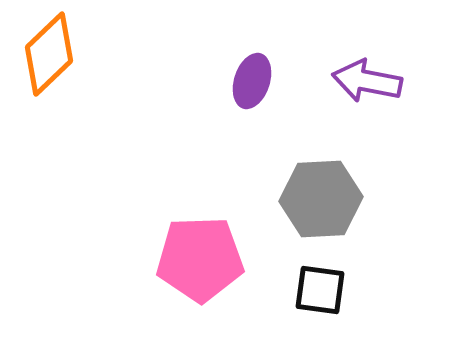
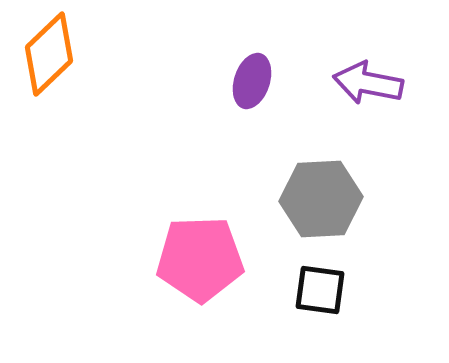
purple arrow: moved 1 px right, 2 px down
